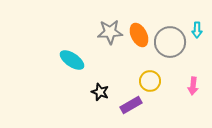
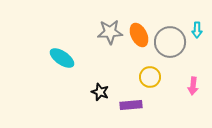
cyan ellipse: moved 10 px left, 2 px up
yellow circle: moved 4 px up
purple rectangle: rotated 25 degrees clockwise
